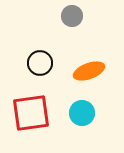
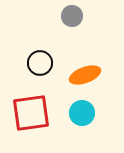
orange ellipse: moved 4 px left, 4 px down
